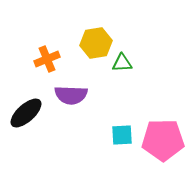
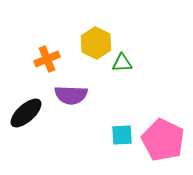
yellow hexagon: rotated 24 degrees counterclockwise
pink pentagon: rotated 27 degrees clockwise
